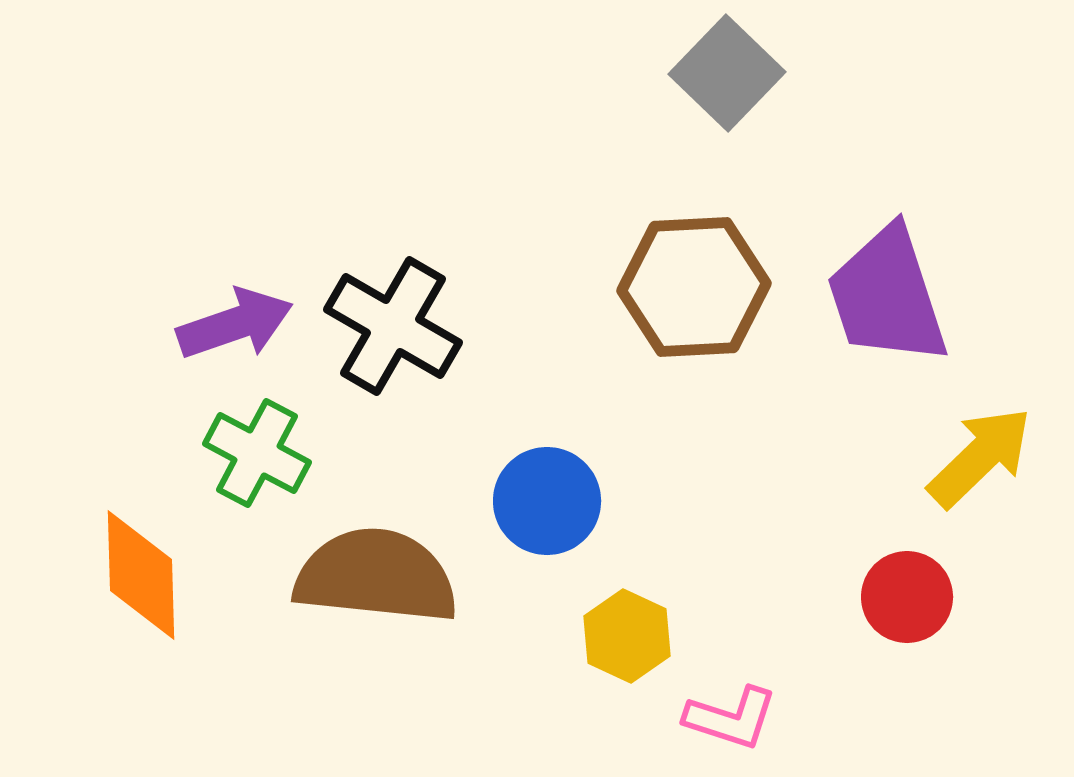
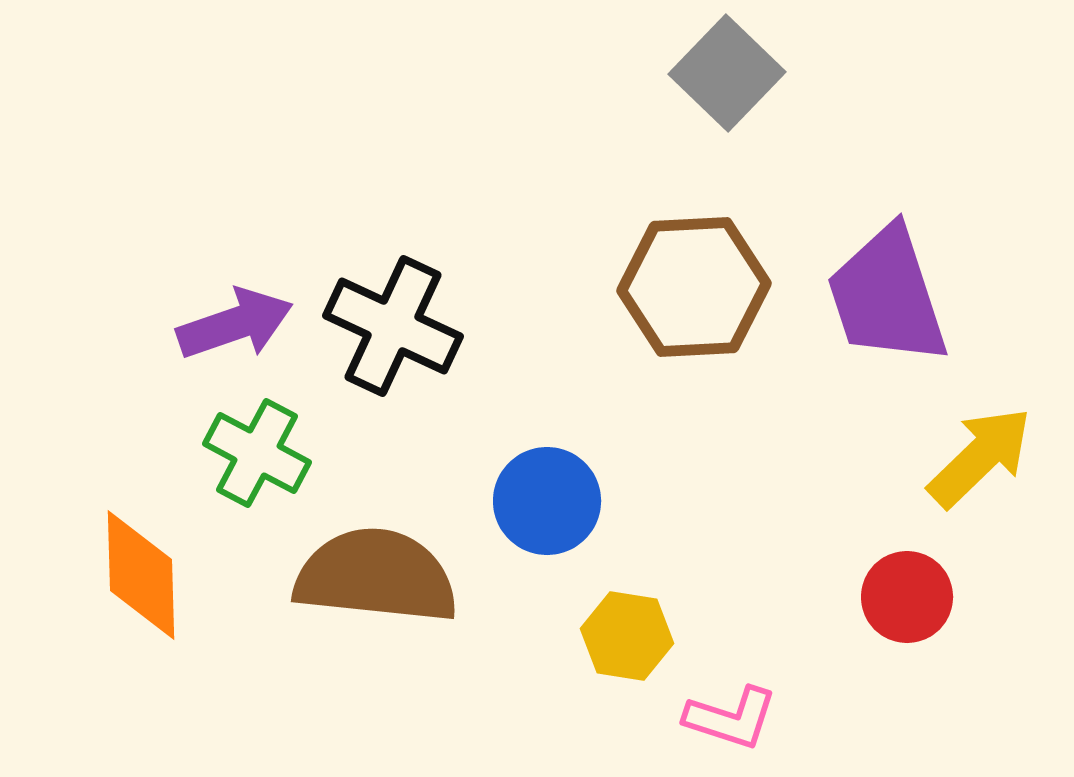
black cross: rotated 5 degrees counterclockwise
yellow hexagon: rotated 16 degrees counterclockwise
